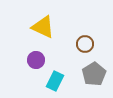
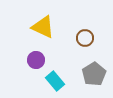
brown circle: moved 6 px up
cyan rectangle: rotated 66 degrees counterclockwise
